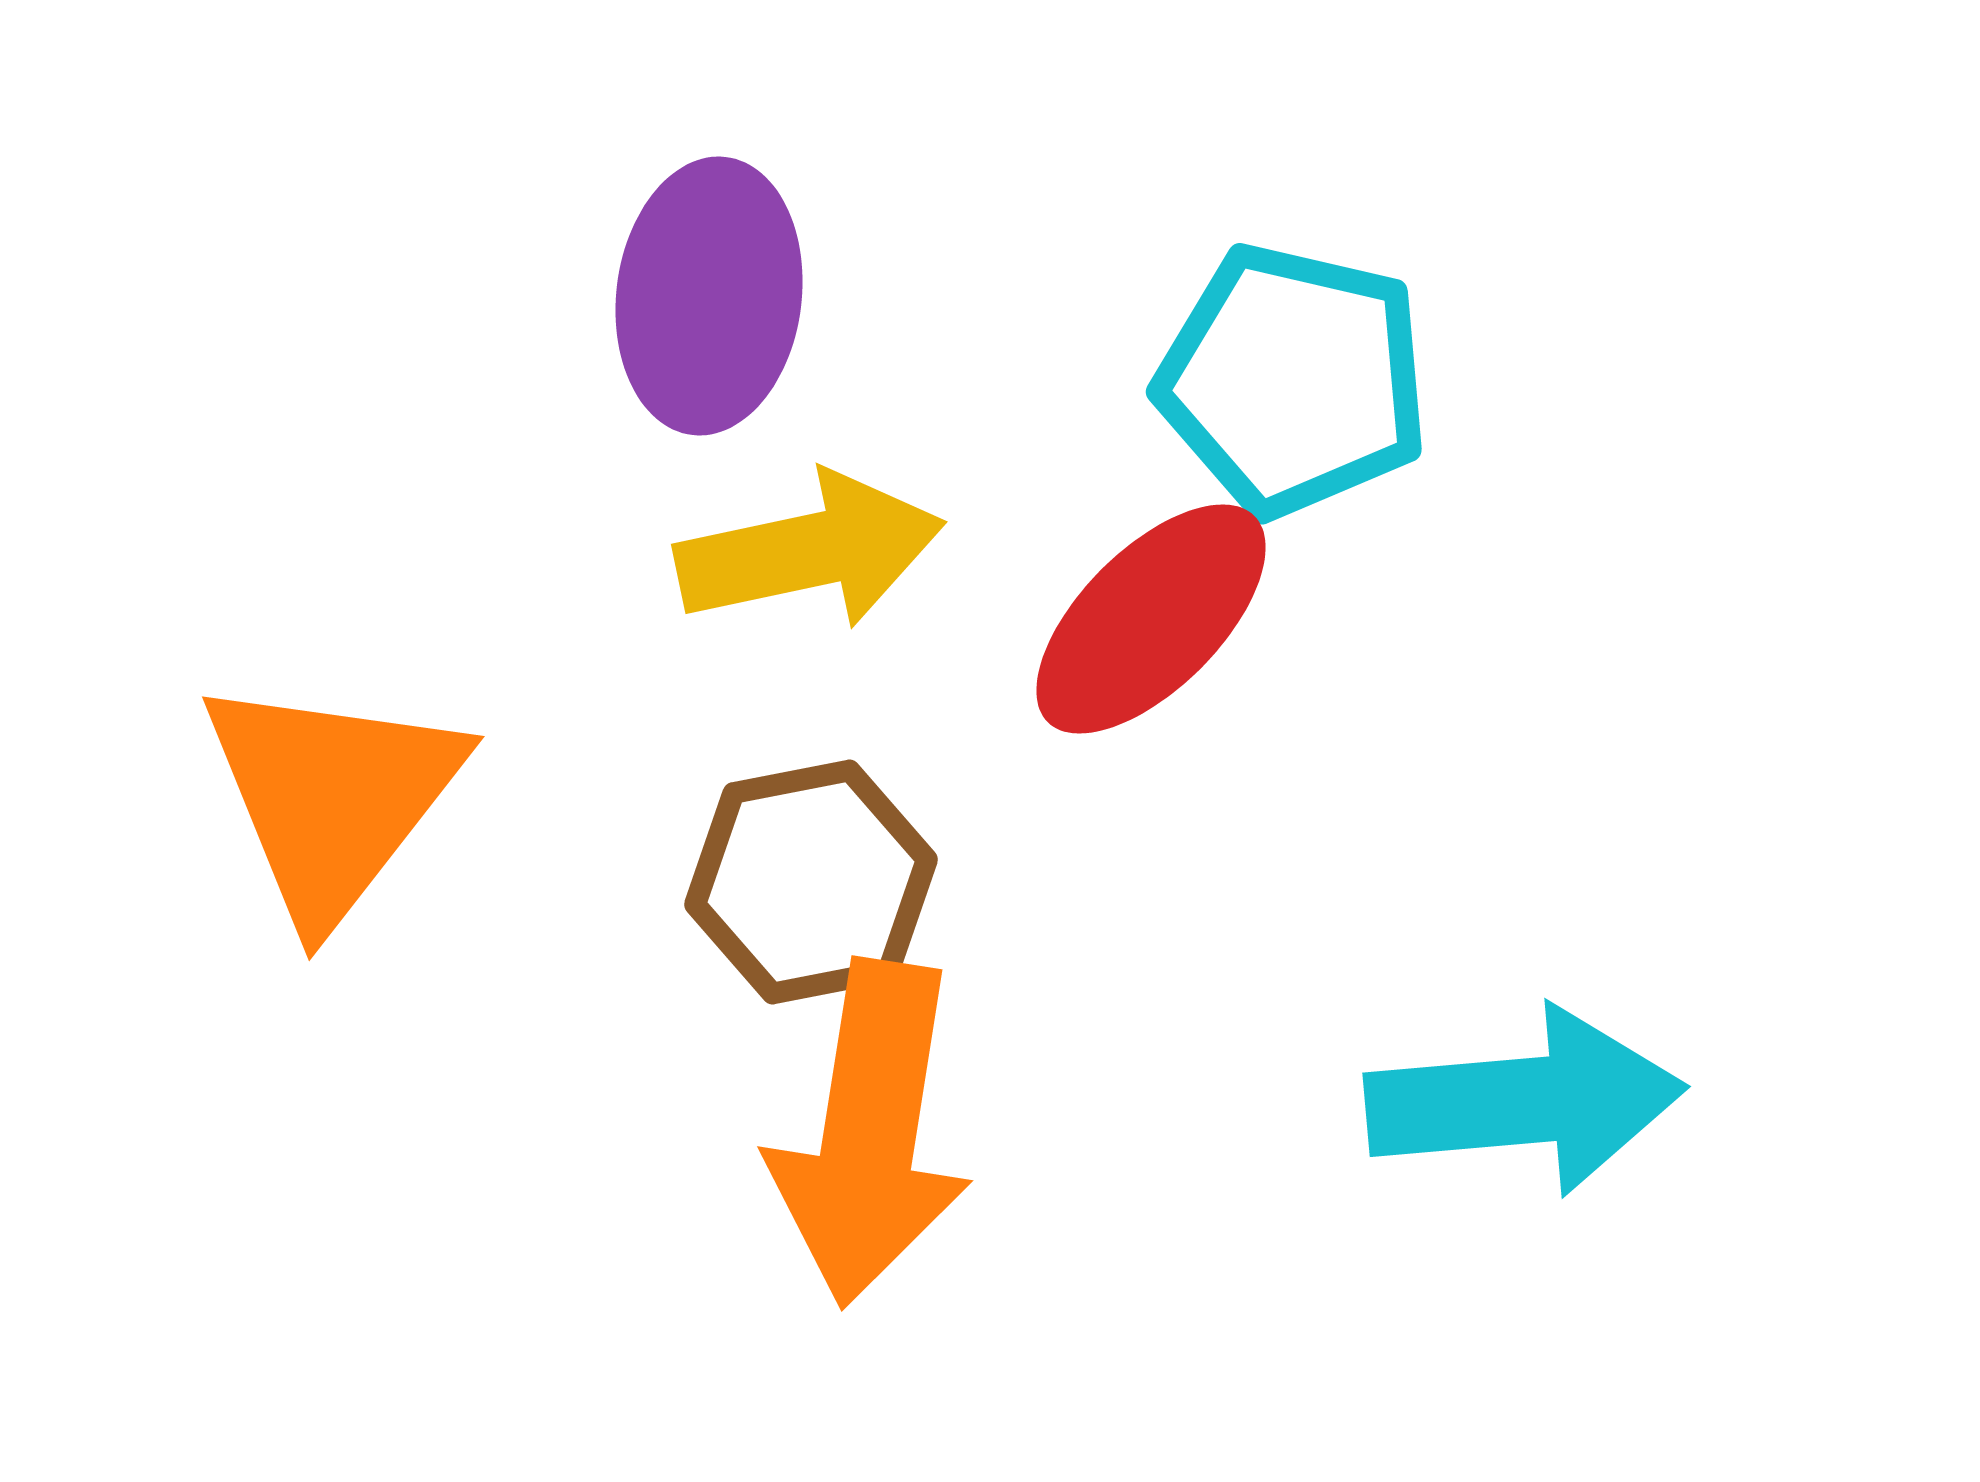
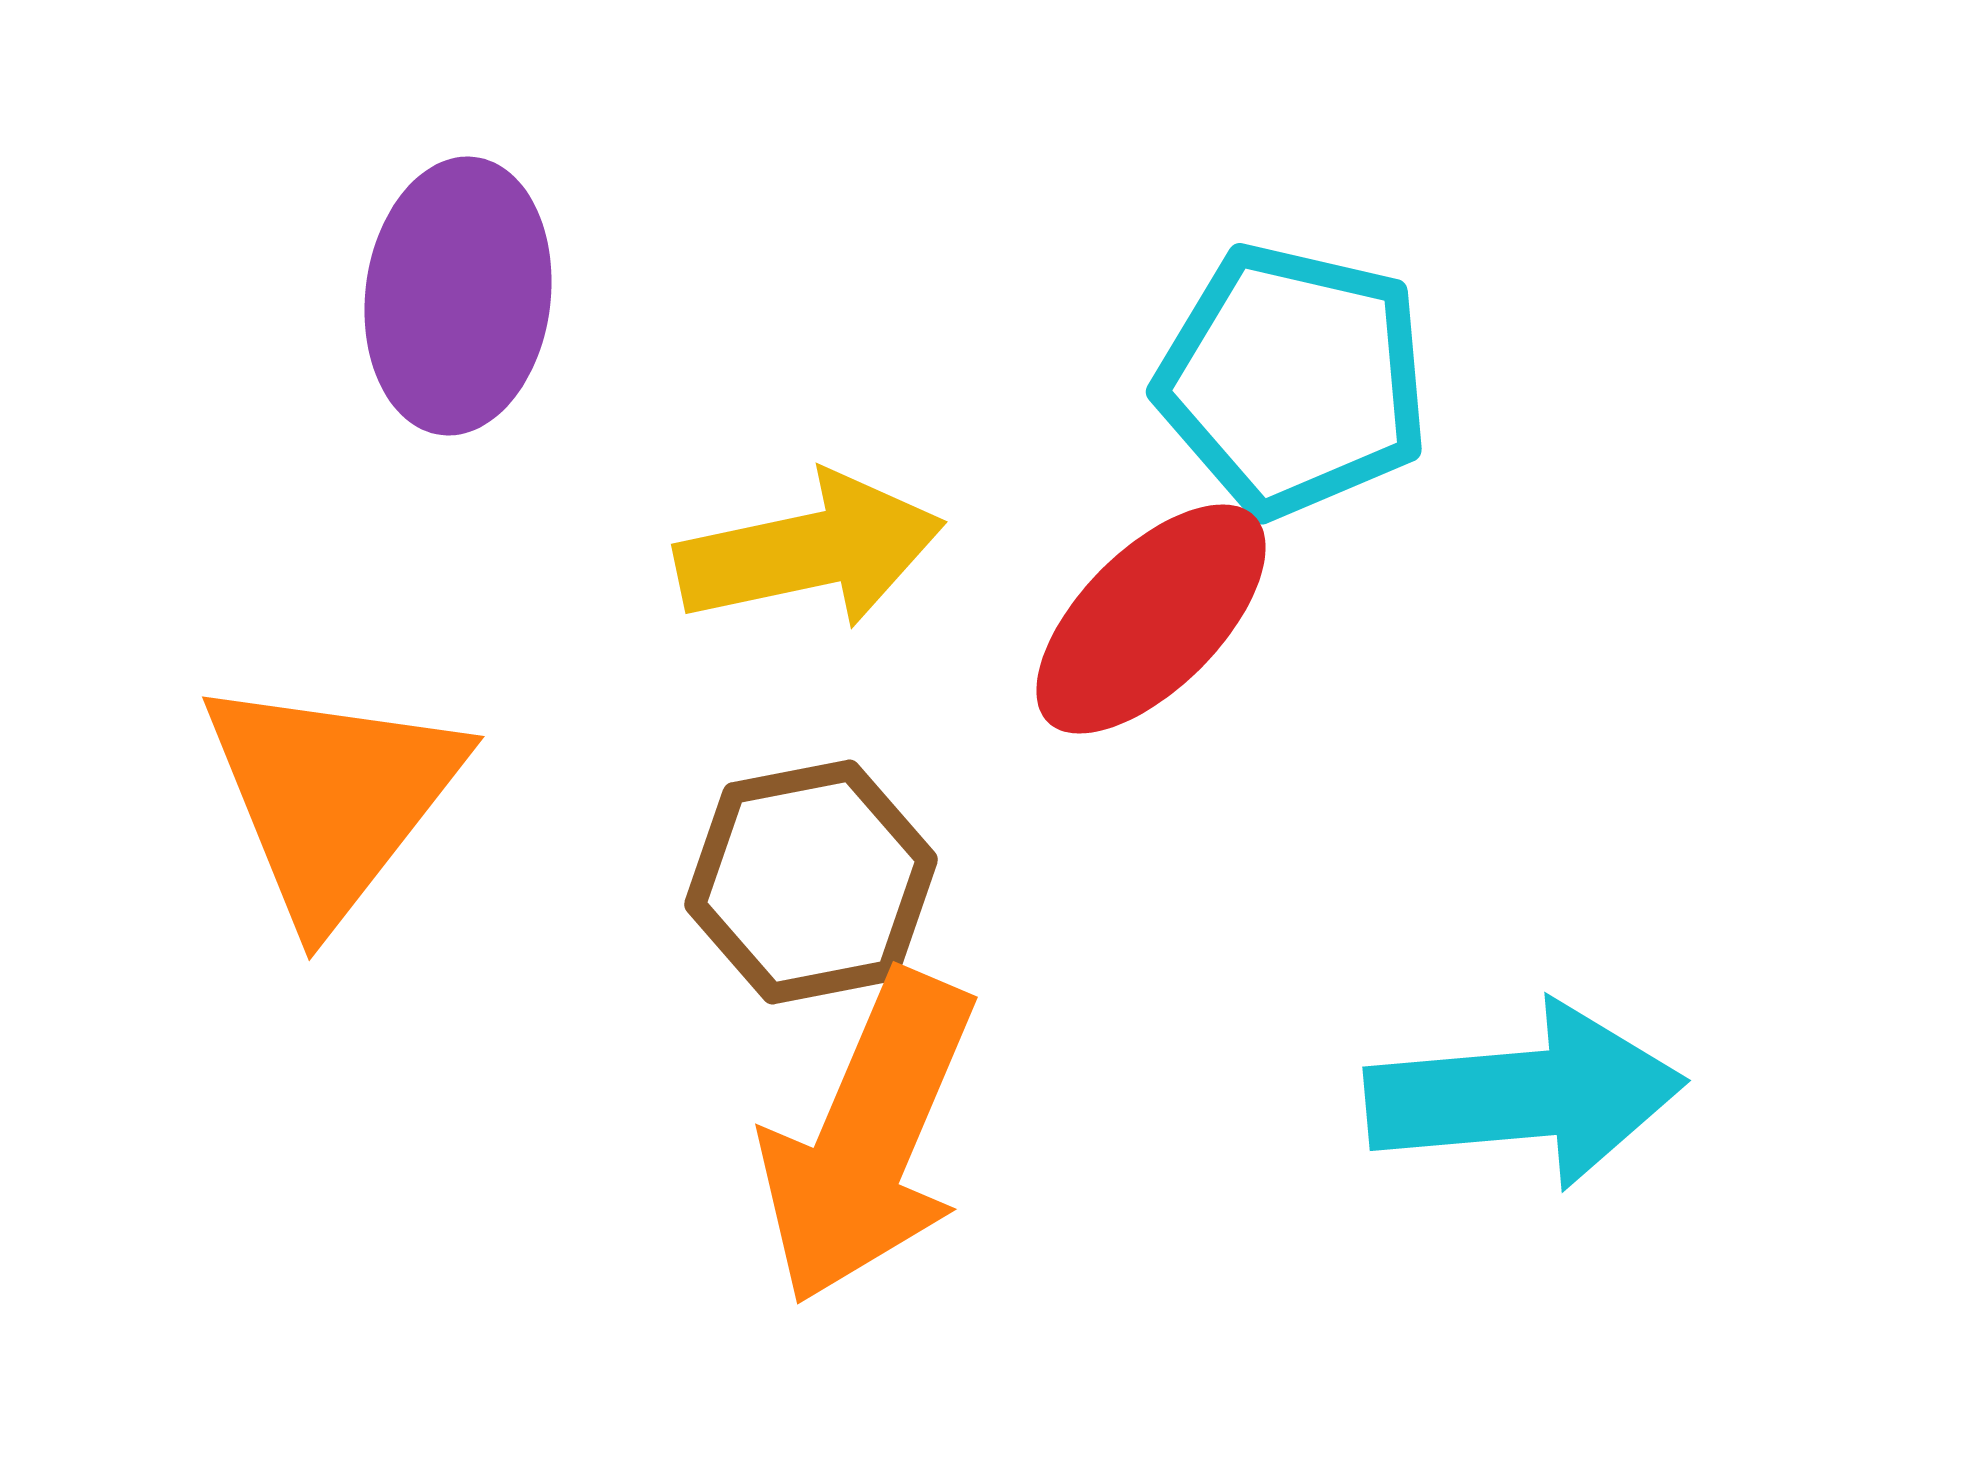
purple ellipse: moved 251 px left
cyan arrow: moved 6 px up
orange arrow: moved 2 px left, 5 px down; rotated 14 degrees clockwise
